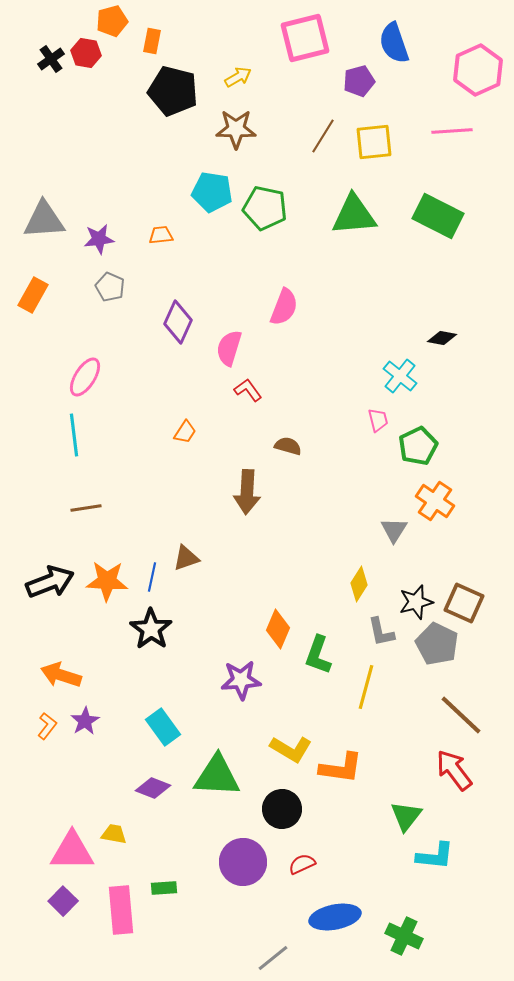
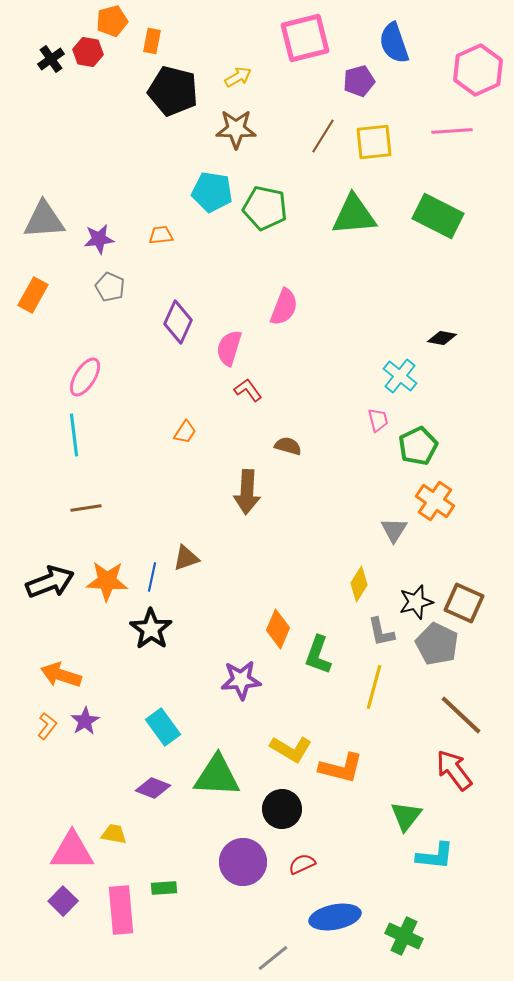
red hexagon at (86, 53): moved 2 px right, 1 px up
yellow line at (366, 687): moved 8 px right
orange L-shape at (341, 768): rotated 6 degrees clockwise
